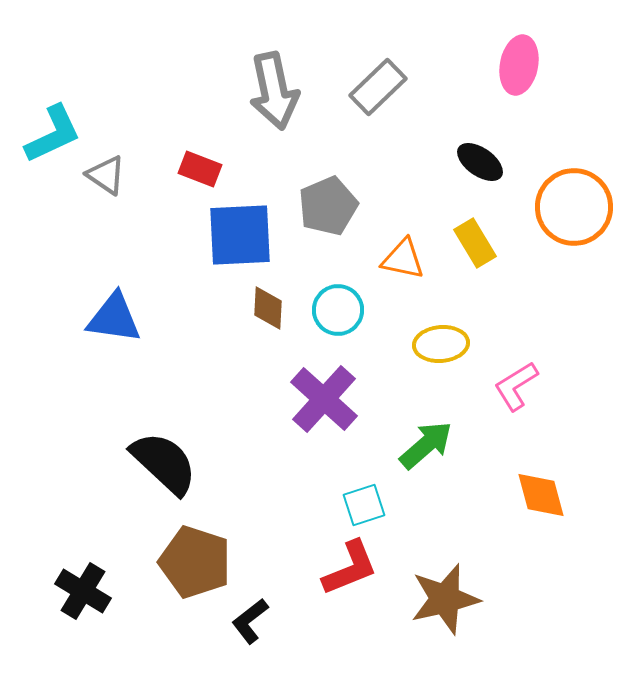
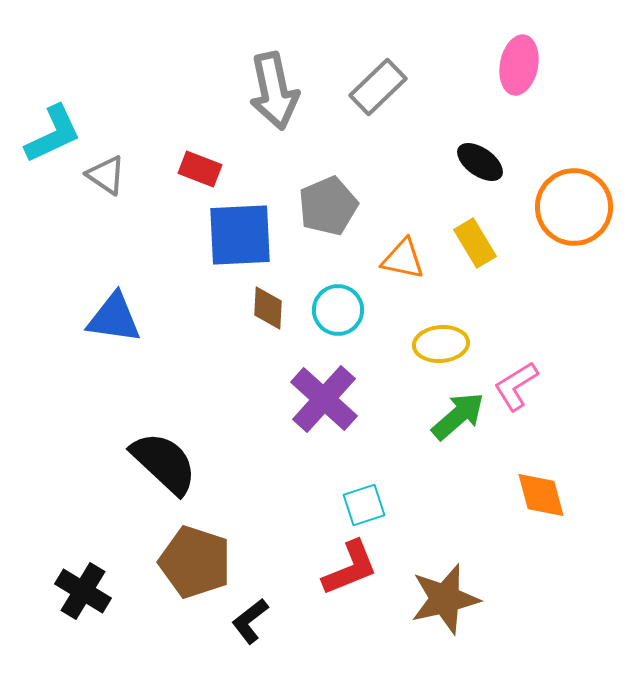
green arrow: moved 32 px right, 29 px up
